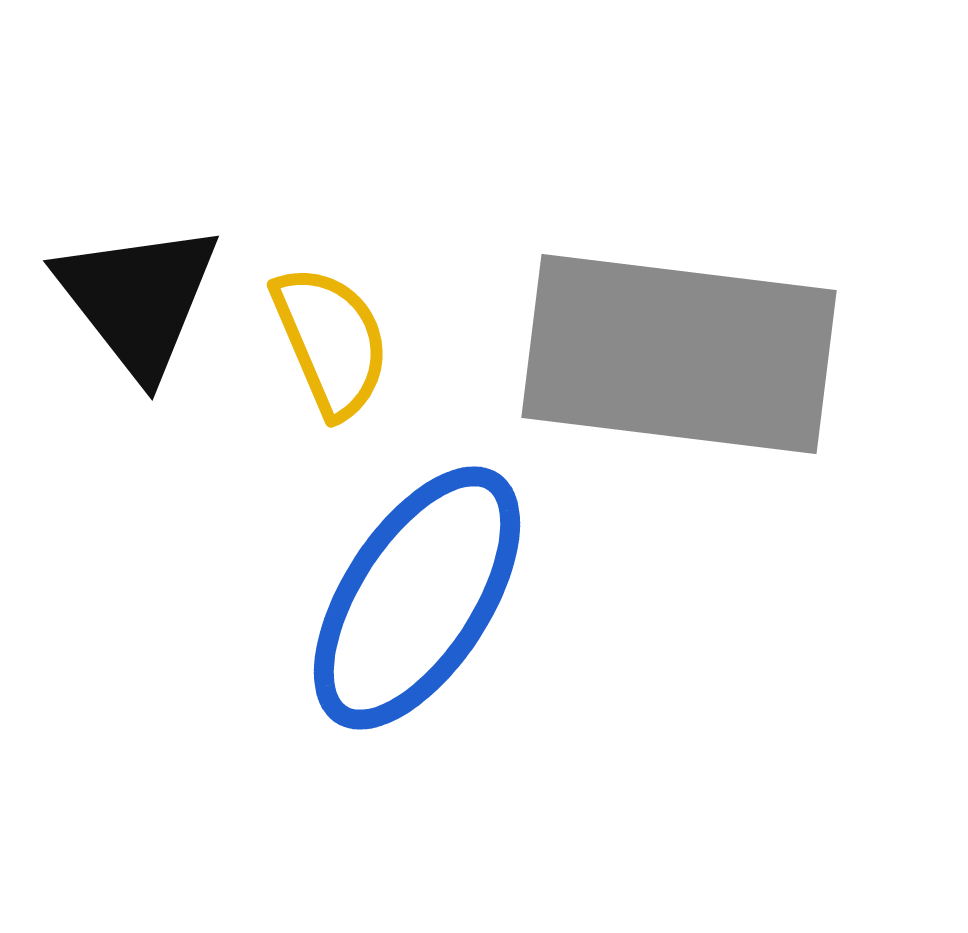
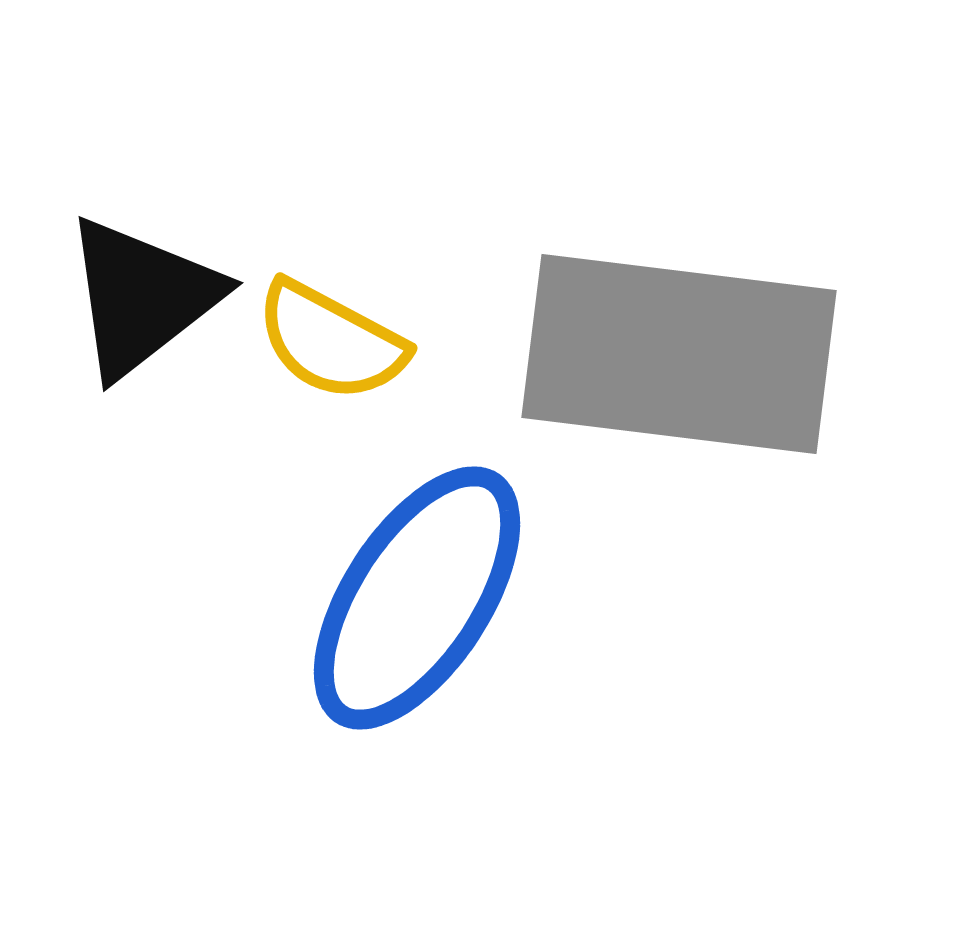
black triangle: moved 4 px right, 2 px up; rotated 30 degrees clockwise
yellow semicircle: rotated 141 degrees clockwise
